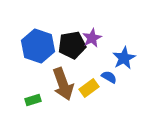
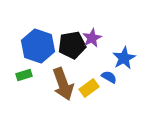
green rectangle: moved 9 px left, 25 px up
